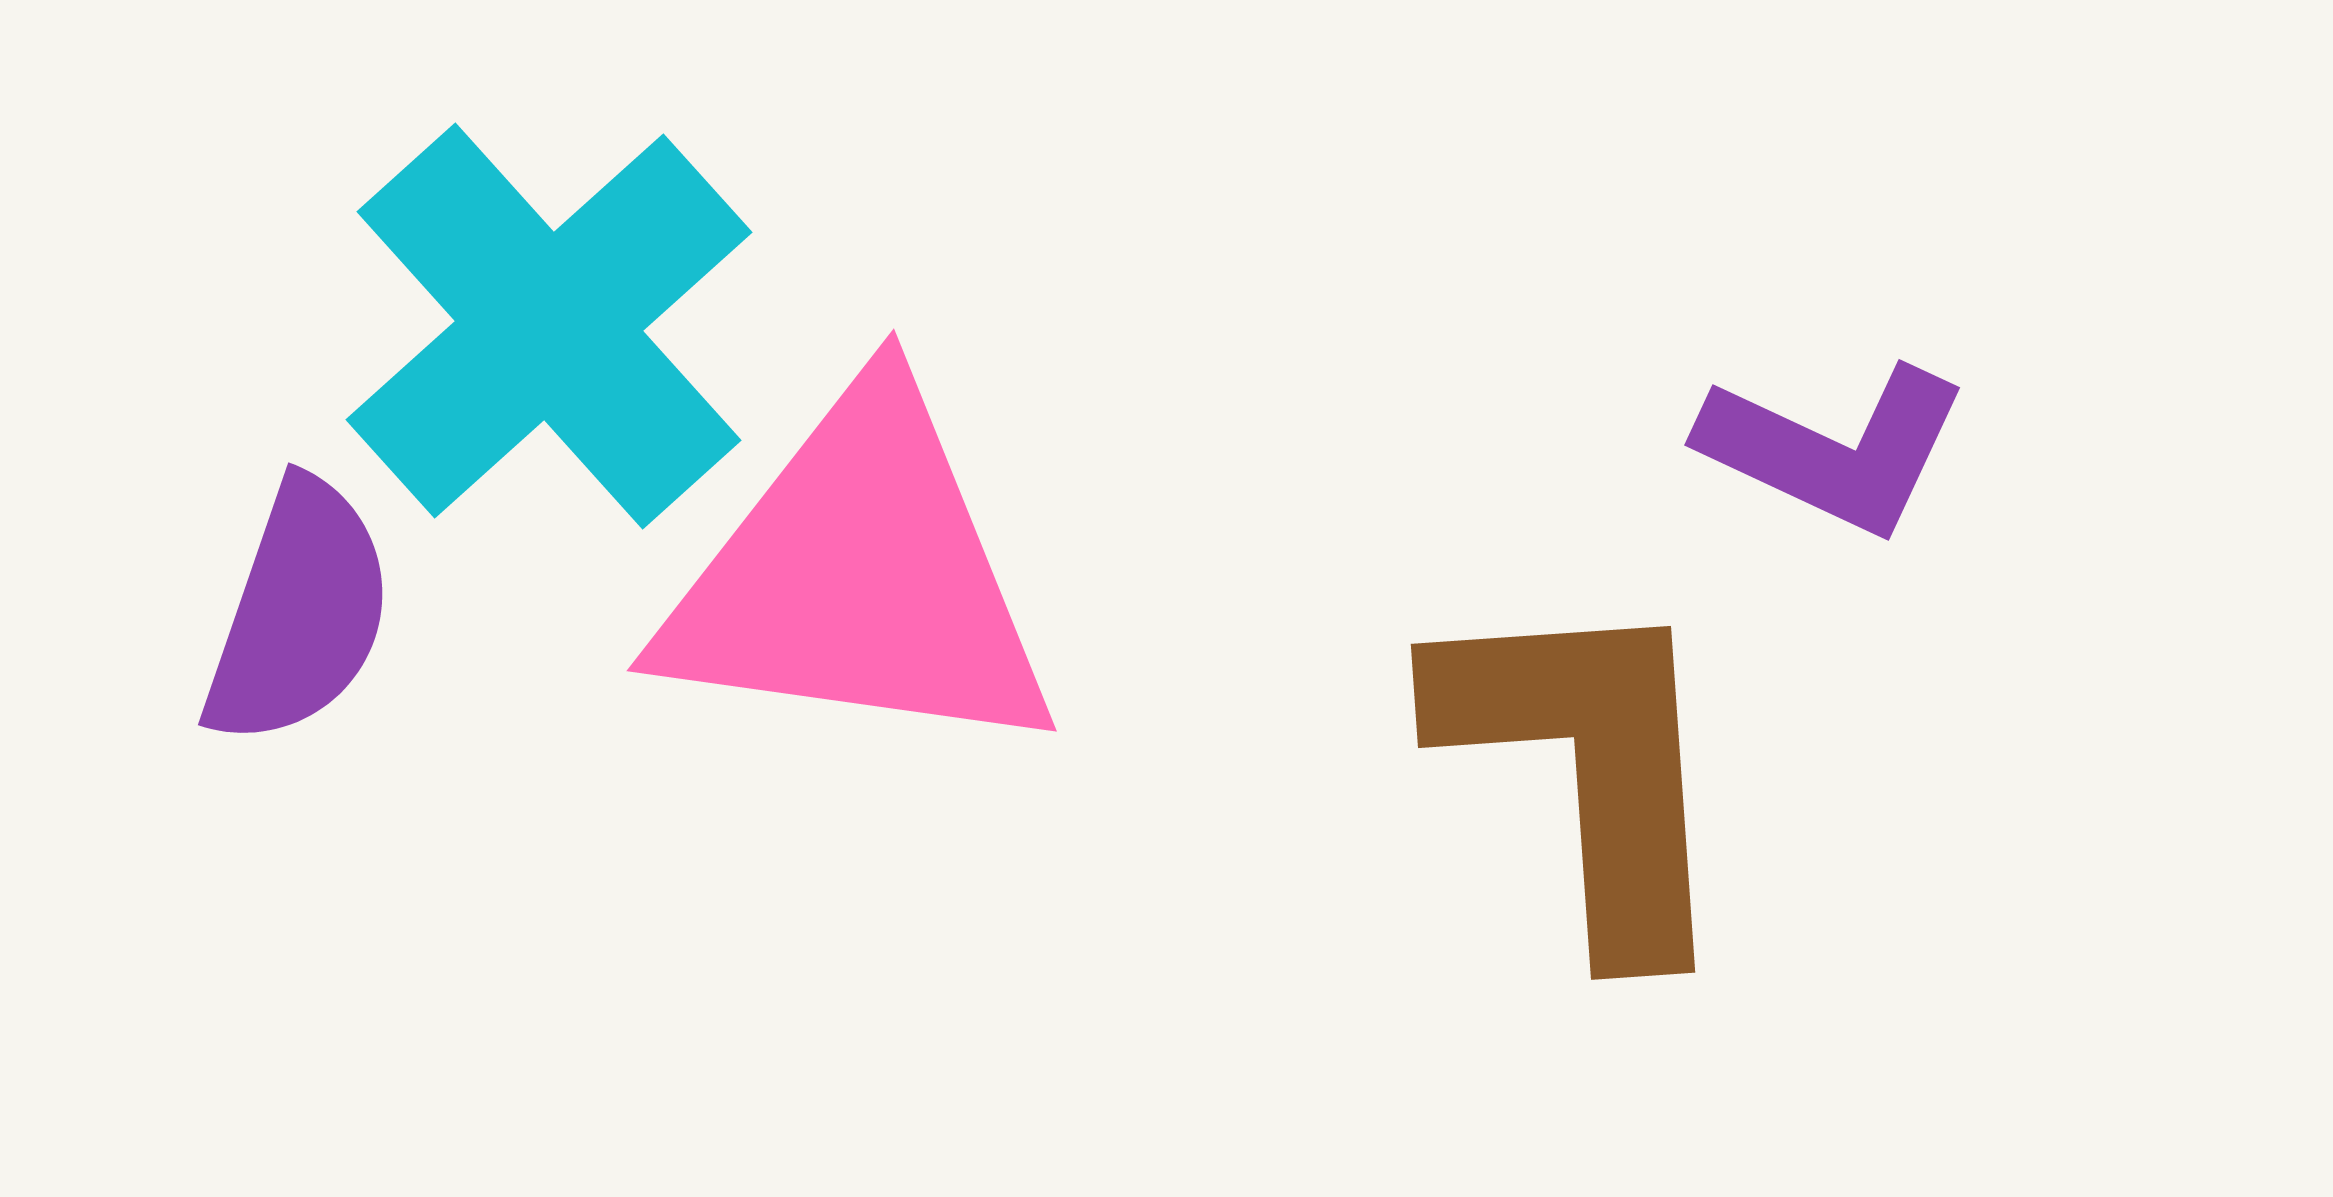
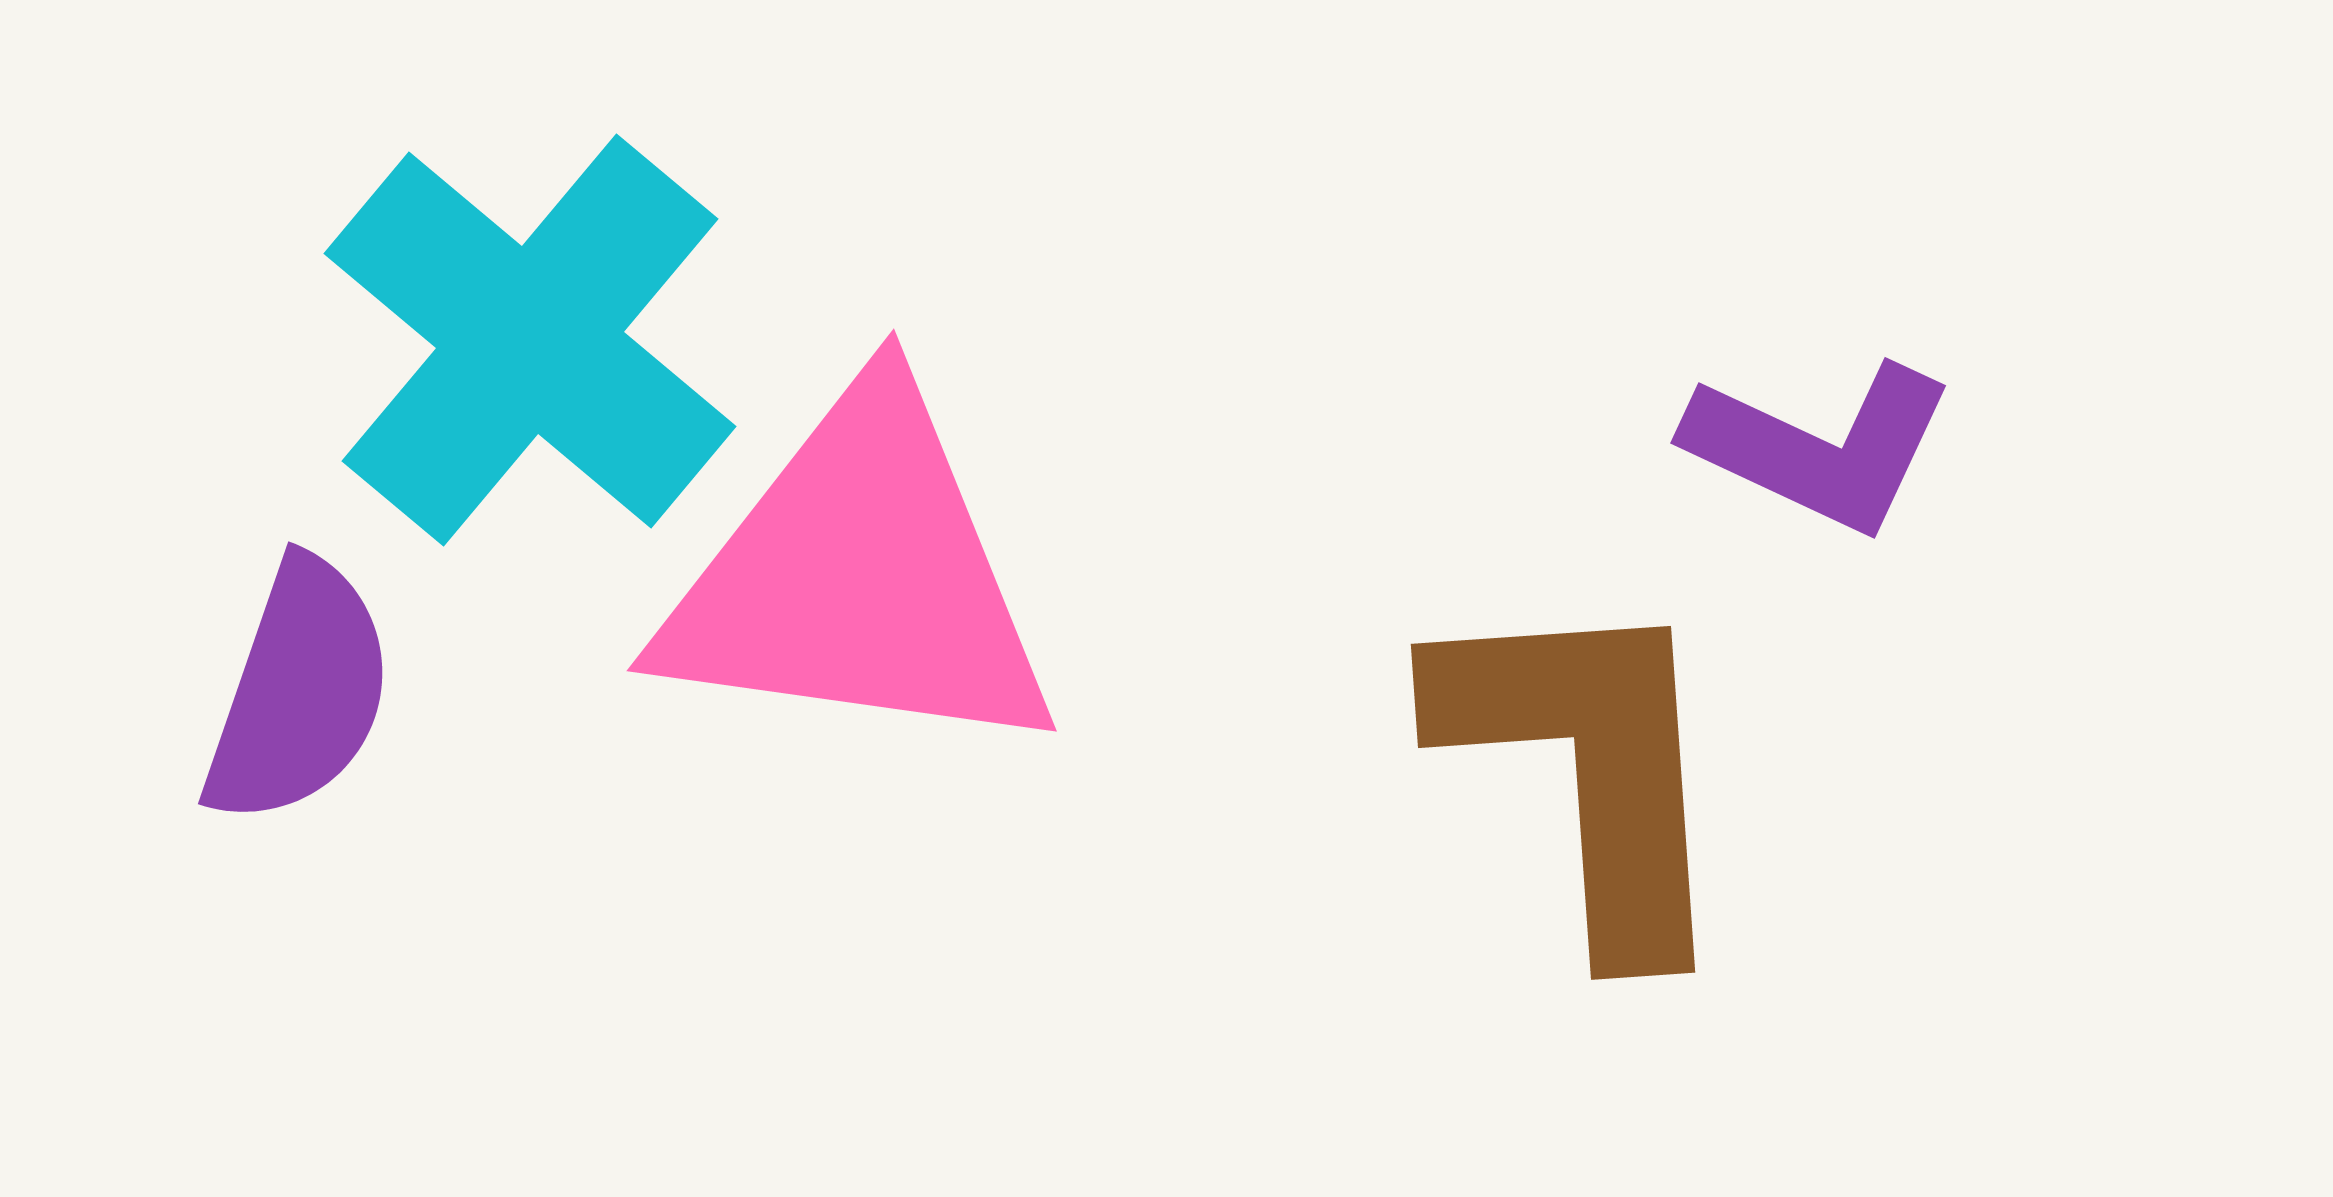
cyan cross: moved 19 px left, 14 px down; rotated 8 degrees counterclockwise
purple L-shape: moved 14 px left, 2 px up
purple semicircle: moved 79 px down
